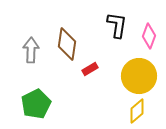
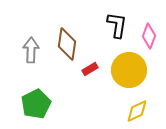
yellow circle: moved 10 px left, 6 px up
yellow diamond: rotated 15 degrees clockwise
